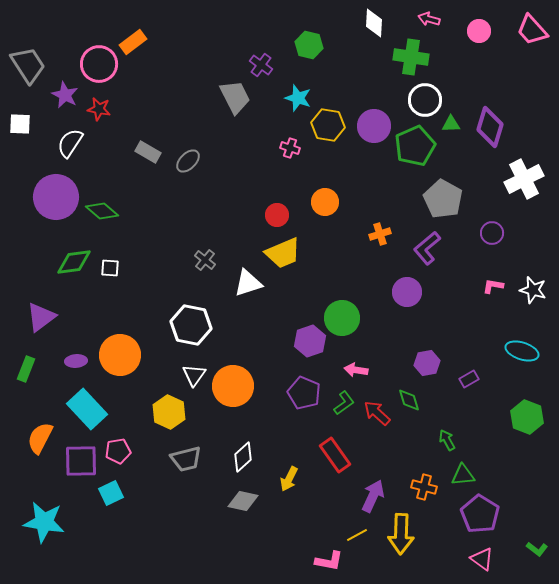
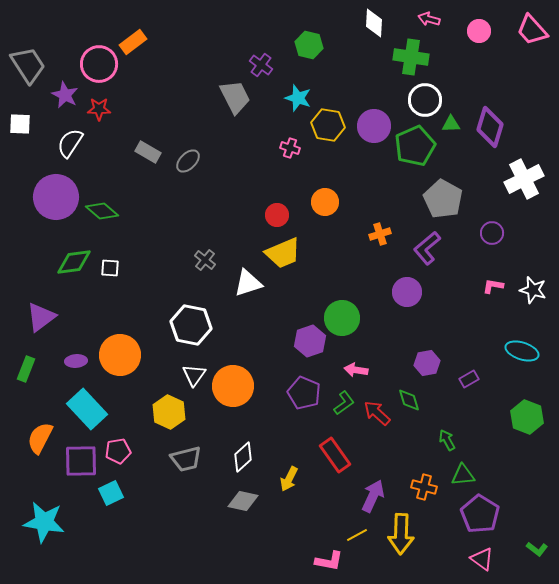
red star at (99, 109): rotated 10 degrees counterclockwise
